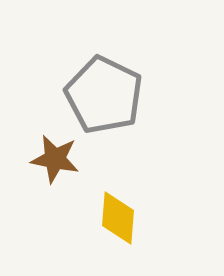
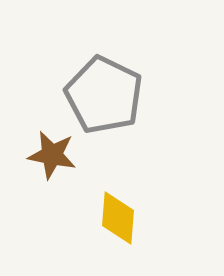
brown star: moved 3 px left, 4 px up
